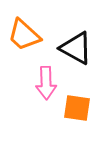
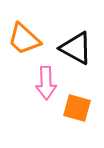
orange trapezoid: moved 4 px down
orange square: rotated 8 degrees clockwise
